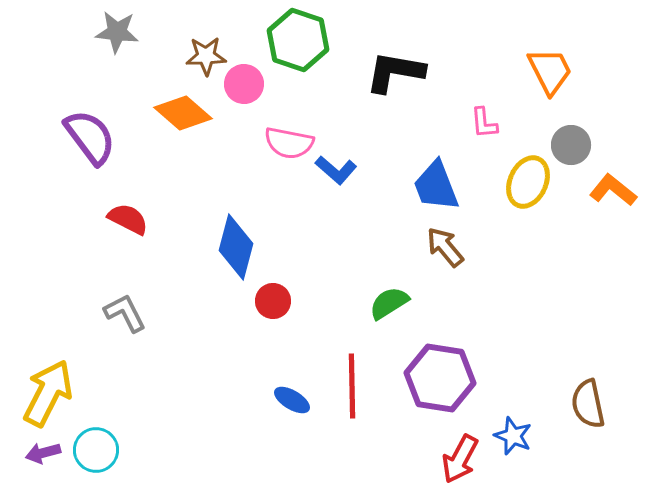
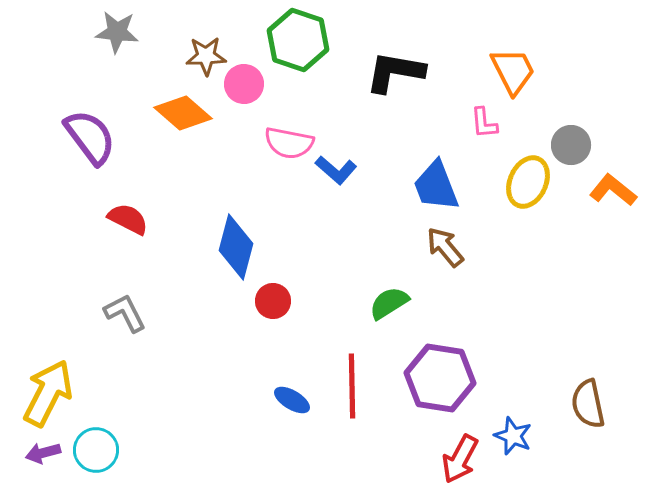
orange trapezoid: moved 37 px left
